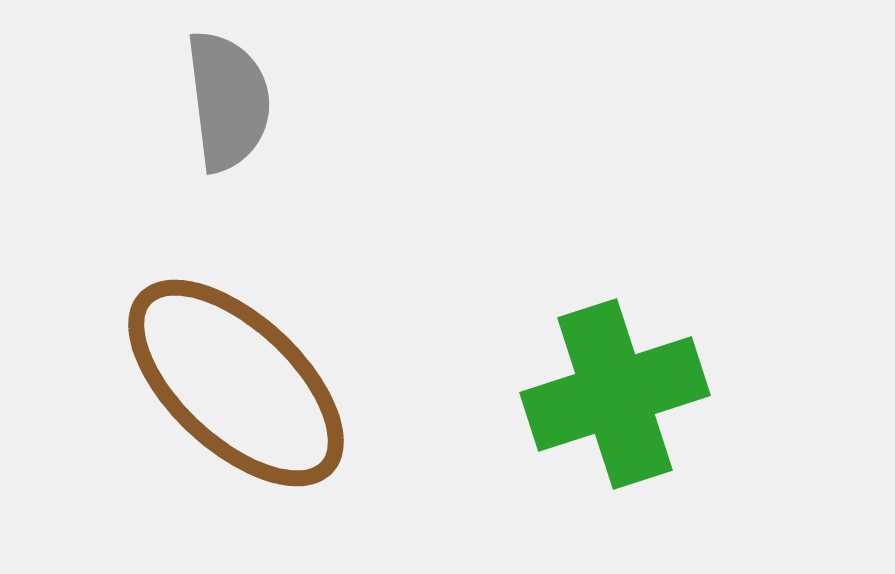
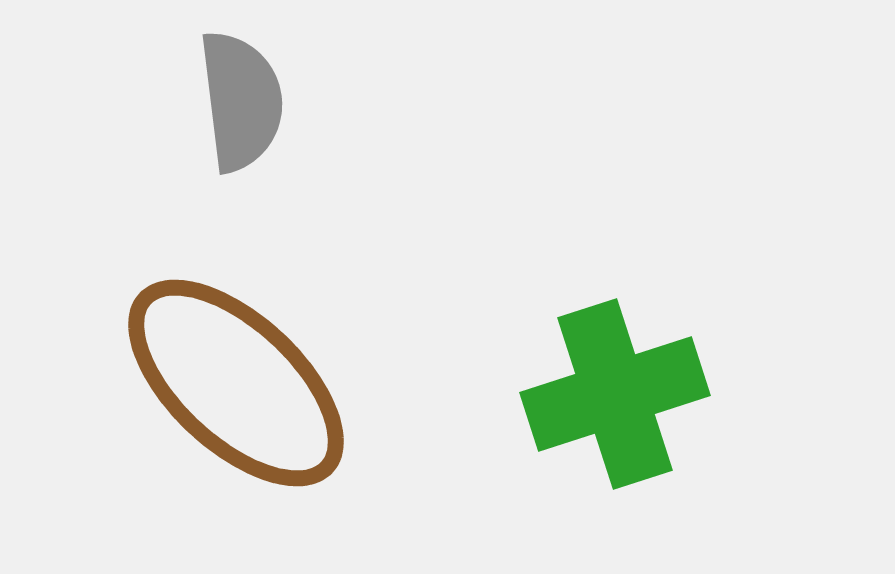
gray semicircle: moved 13 px right
